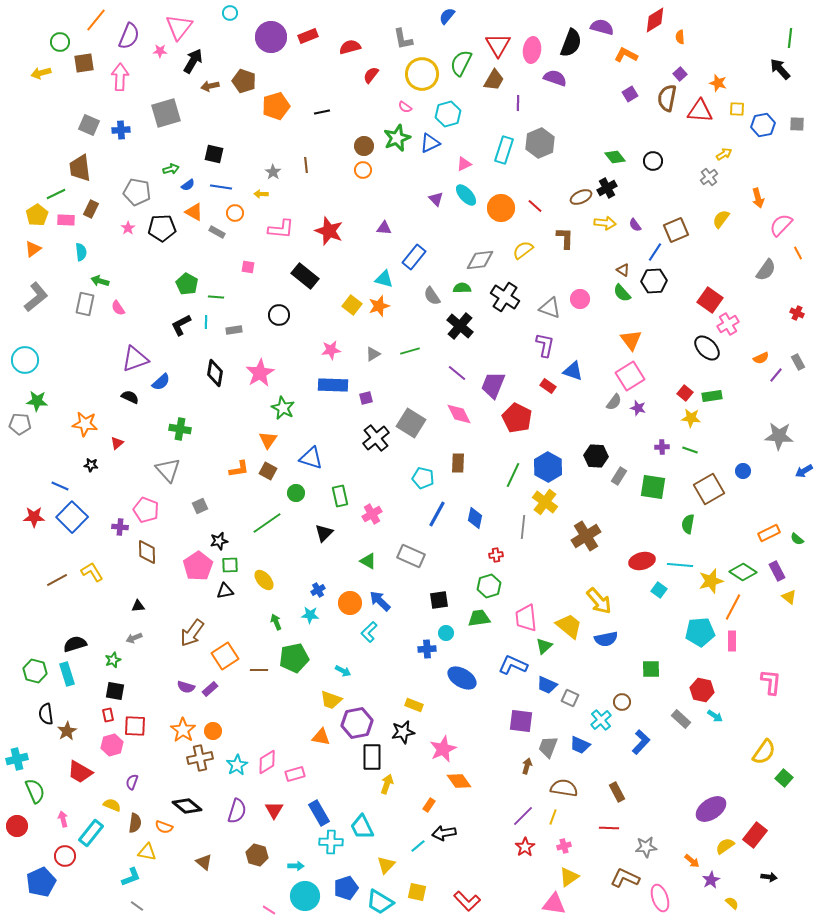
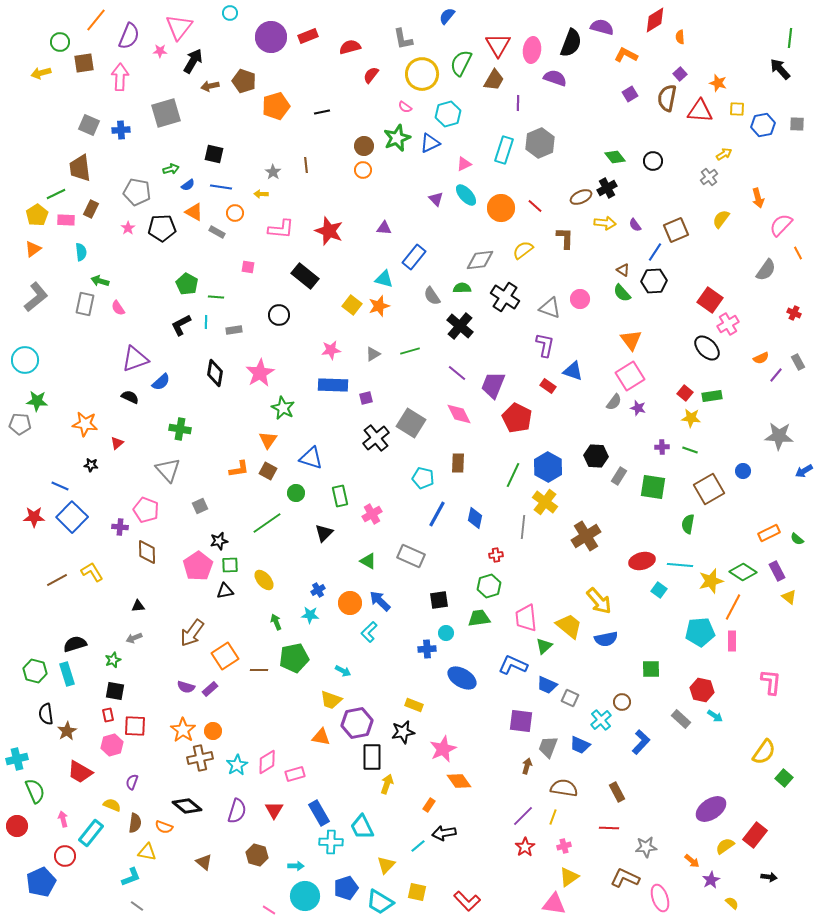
red cross at (797, 313): moved 3 px left
